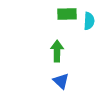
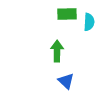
cyan semicircle: moved 1 px down
blue triangle: moved 5 px right
